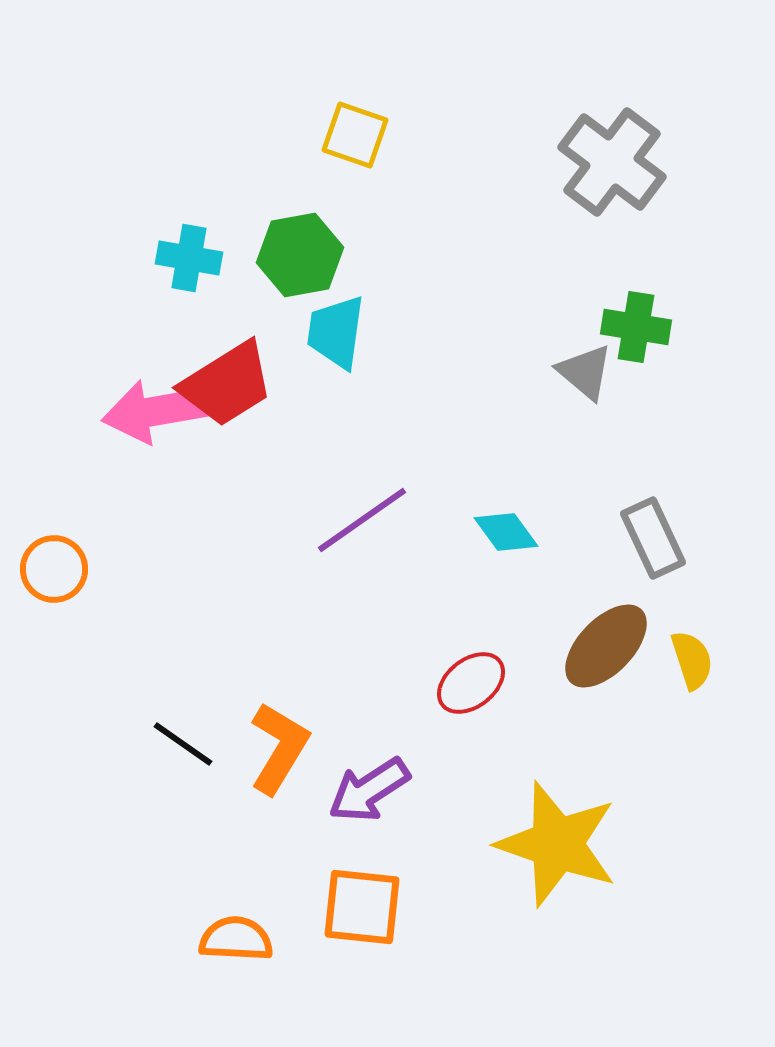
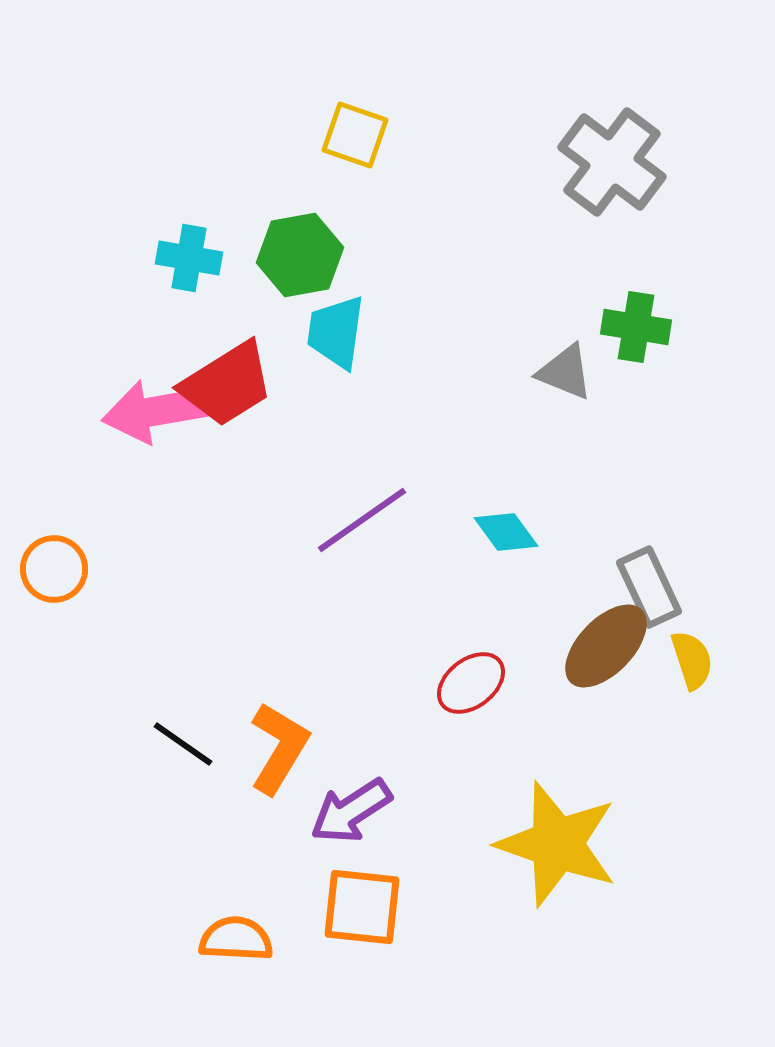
gray triangle: moved 20 px left; rotated 18 degrees counterclockwise
gray rectangle: moved 4 px left, 49 px down
purple arrow: moved 18 px left, 21 px down
